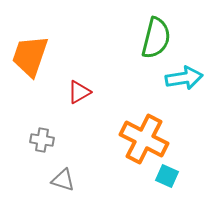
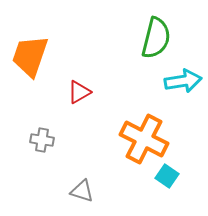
cyan arrow: moved 1 px left, 3 px down
cyan square: rotated 10 degrees clockwise
gray triangle: moved 19 px right, 11 px down
